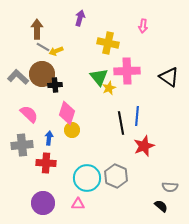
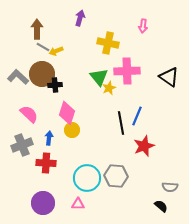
blue line: rotated 18 degrees clockwise
gray cross: rotated 15 degrees counterclockwise
gray hexagon: rotated 20 degrees counterclockwise
